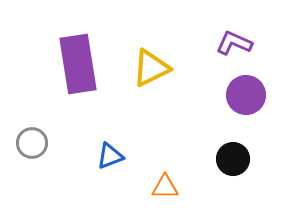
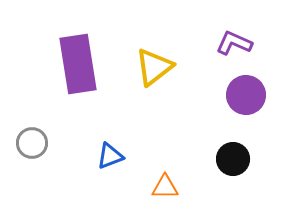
yellow triangle: moved 3 px right, 1 px up; rotated 12 degrees counterclockwise
